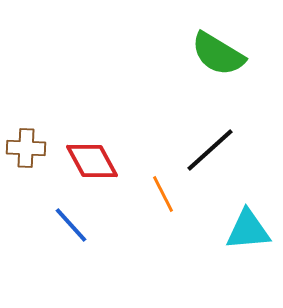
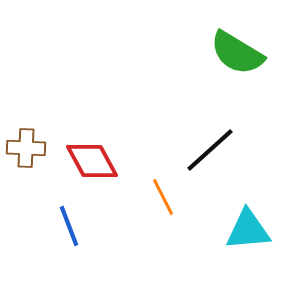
green semicircle: moved 19 px right, 1 px up
orange line: moved 3 px down
blue line: moved 2 px left, 1 px down; rotated 21 degrees clockwise
